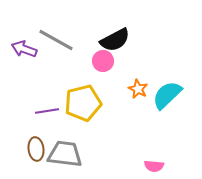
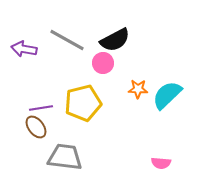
gray line: moved 11 px right
purple arrow: rotated 10 degrees counterclockwise
pink circle: moved 2 px down
orange star: rotated 24 degrees counterclockwise
purple line: moved 6 px left, 3 px up
brown ellipse: moved 22 px up; rotated 30 degrees counterclockwise
gray trapezoid: moved 3 px down
pink semicircle: moved 7 px right, 3 px up
